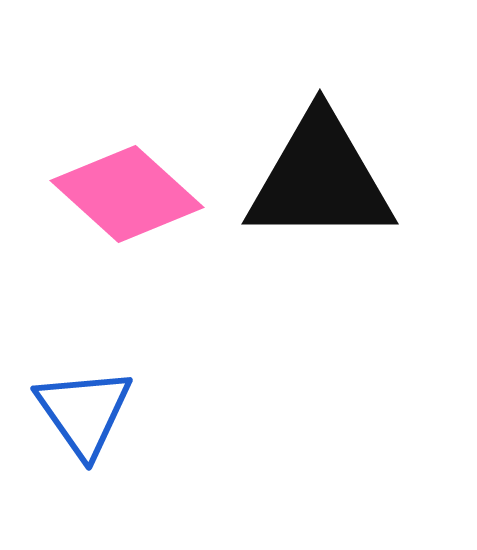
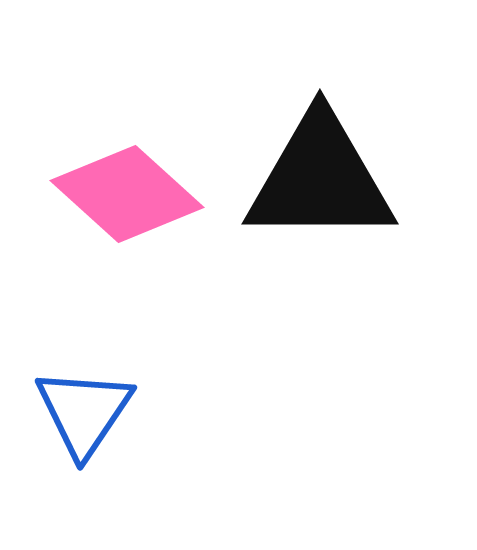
blue triangle: rotated 9 degrees clockwise
